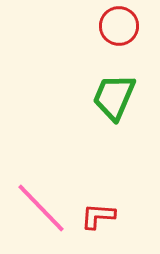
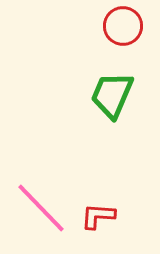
red circle: moved 4 px right
green trapezoid: moved 2 px left, 2 px up
